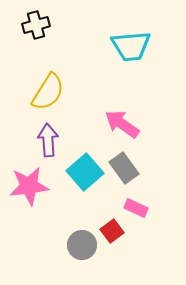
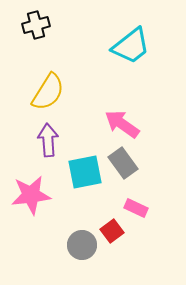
cyan trapezoid: rotated 33 degrees counterclockwise
gray rectangle: moved 1 px left, 5 px up
cyan square: rotated 30 degrees clockwise
pink star: moved 2 px right, 9 px down
